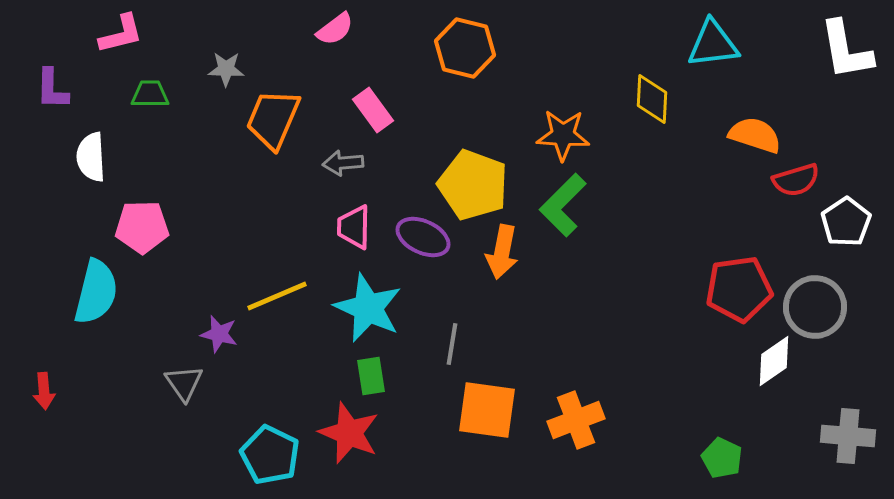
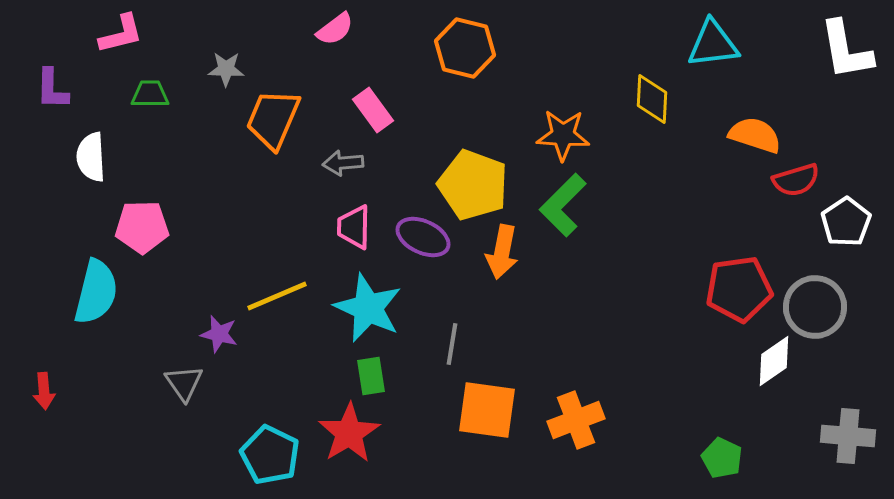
red star: rotated 18 degrees clockwise
